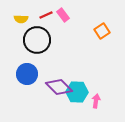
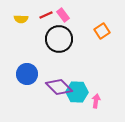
black circle: moved 22 px right, 1 px up
